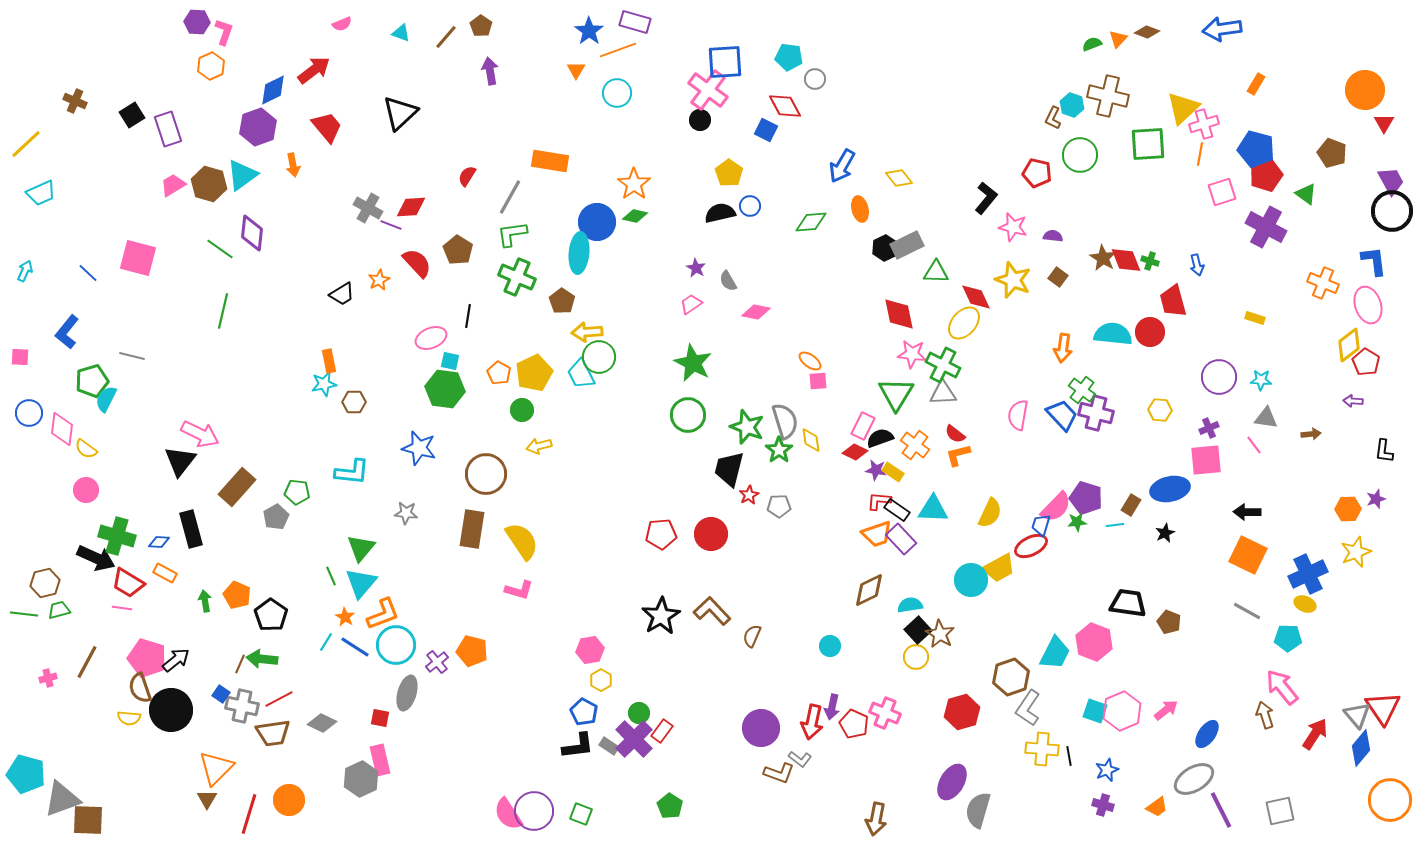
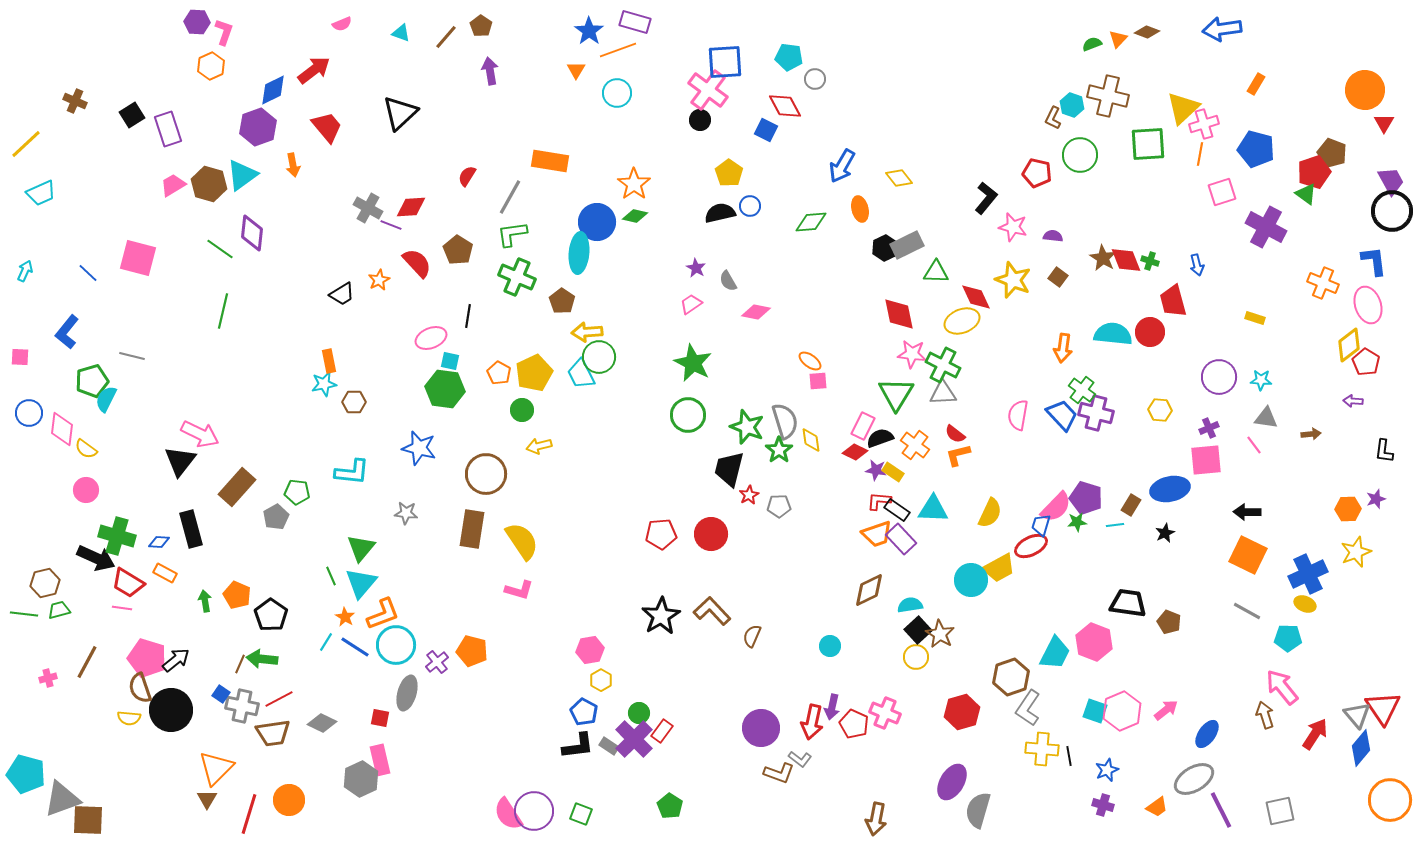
red pentagon at (1266, 175): moved 48 px right, 3 px up
yellow ellipse at (964, 323): moved 2 px left, 2 px up; rotated 28 degrees clockwise
